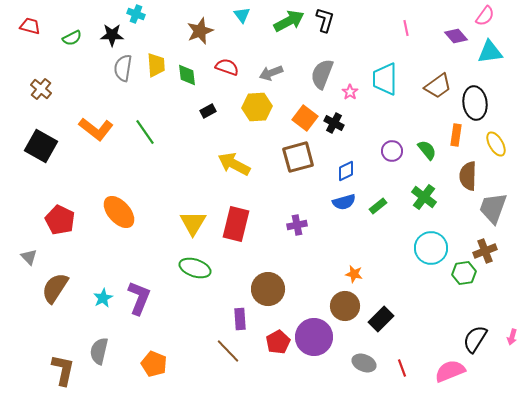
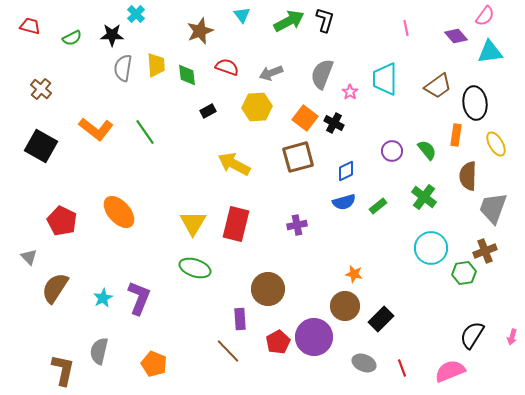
cyan cross at (136, 14): rotated 24 degrees clockwise
red pentagon at (60, 220): moved 2 px right, 1 px down
black semicircle at (475, 339): moved 3 px left, 4 px up
